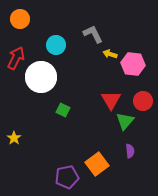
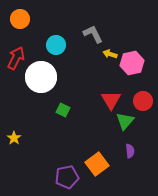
pink hexagon: moved 1 px left, 1 px up; rotated 20 degrees counterclockwise
